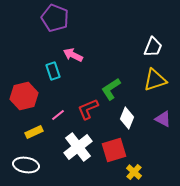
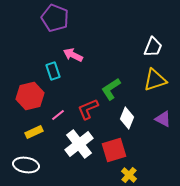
red hexagon: moved 6 px right
white cross: moved 1 px right, 3 px up
yellow cross: moved 5 px left, 3 px down
